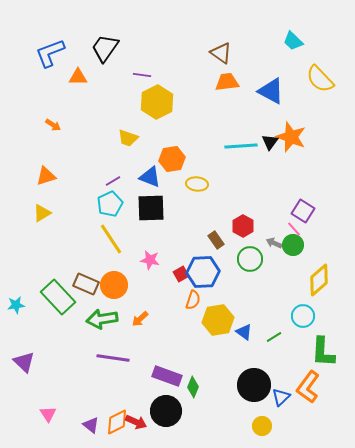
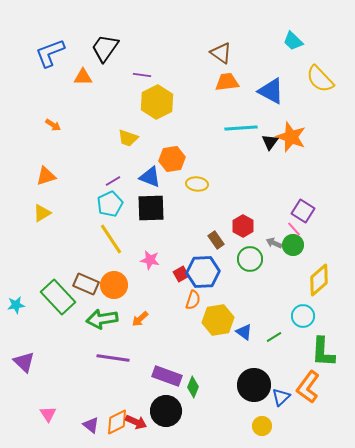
orange triangle at (78, 77): moved 5 px right
cyan line at (241, 146): moved 18 px up
